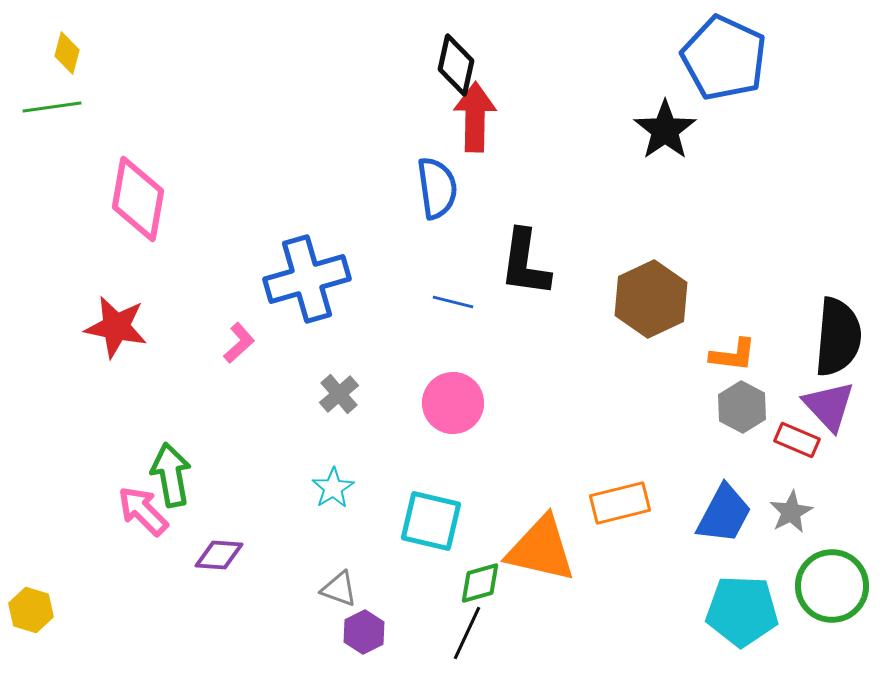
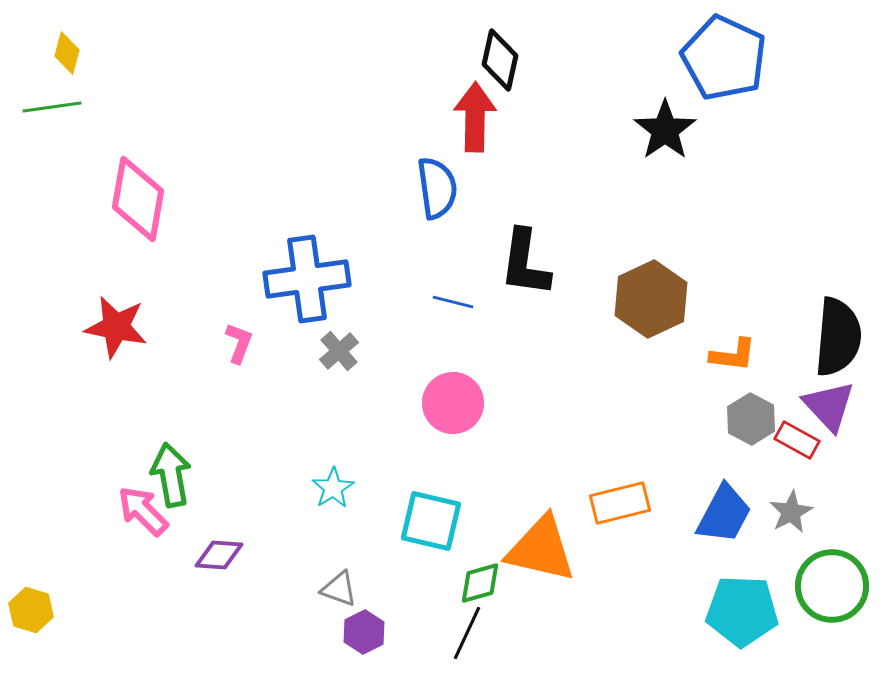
black diamond: moved 44 px right, 5 px up
blue cross: rotated 8 degrees clockwise
pink L-shape: rotated 27 degrees counterclockwise
gray cross: moved 43 px up
gray hexagon: moved 9 px right, 12 px down
red rectangle: rotated 6 degrees clockwise
